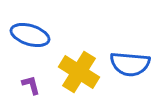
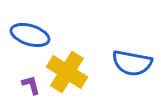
blue semicircle: moved 2 px right, 1 px up; rotated 6 degrees clockwise
yellow cross: moved 12 px left
